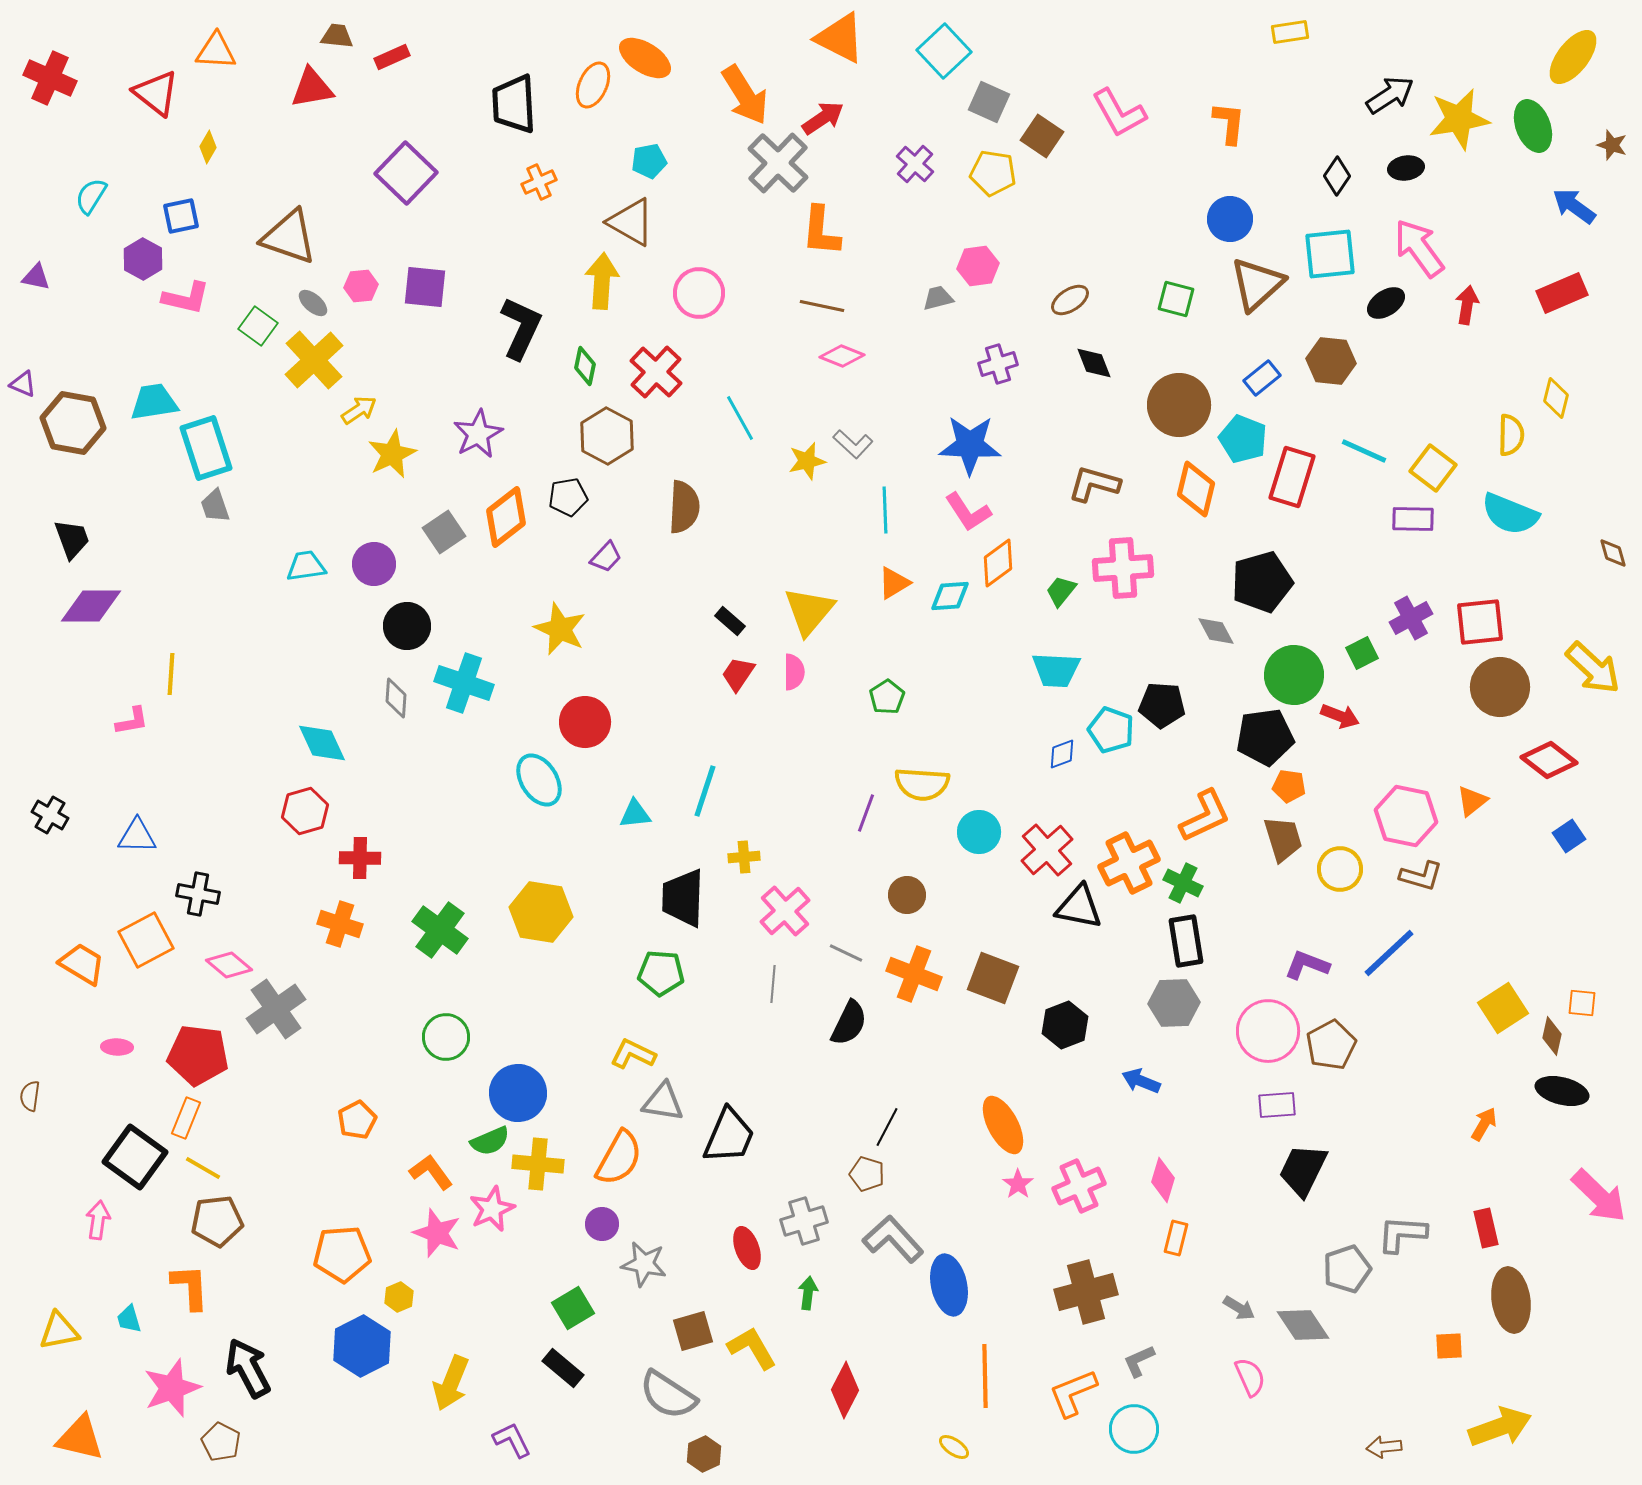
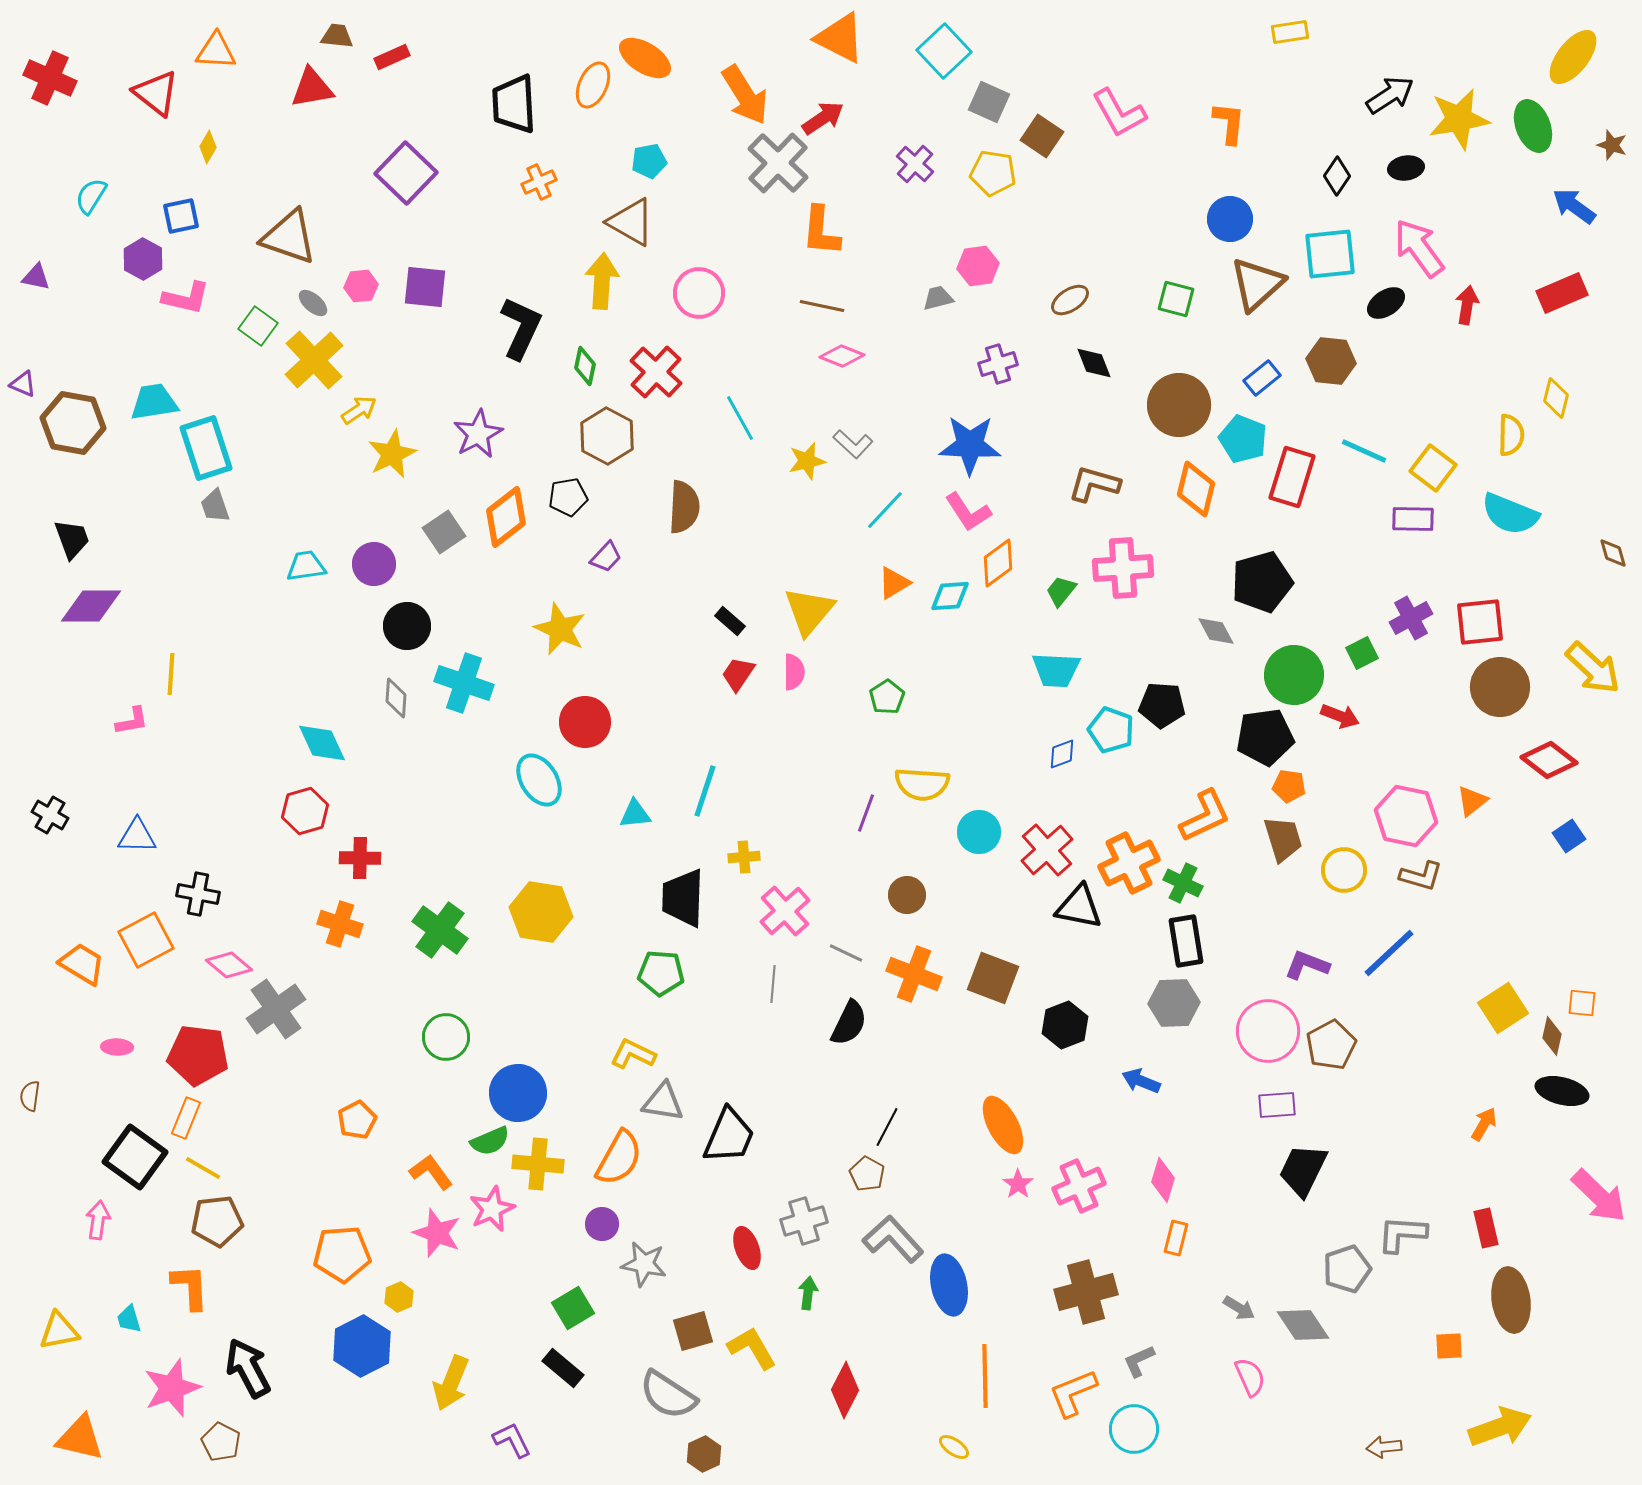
cyan line at (885, 510): rotated 45 degrees clockwise
yellow circle at (1340, 869): moved 4 px right, 1 px down
brown pentagon at (867, 1174): rotated 12 degrees clockwise
